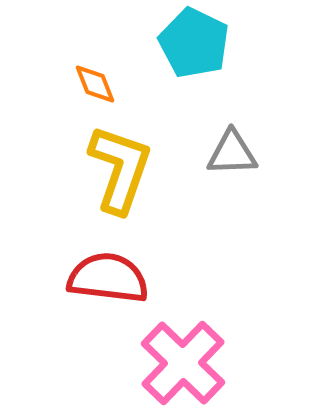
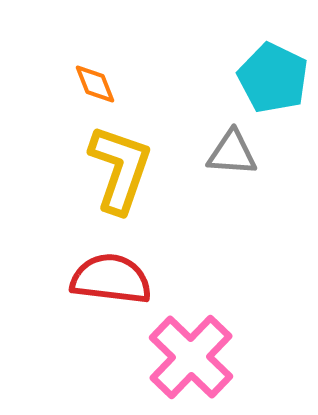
cyan pentagon: moved 79 px right, 35 px down
gray triangle: rotated 6 degrees clockwise
red semicircle: moved 3 px right, 1 px down
pink cross: moved 8 px right, 6 px up
